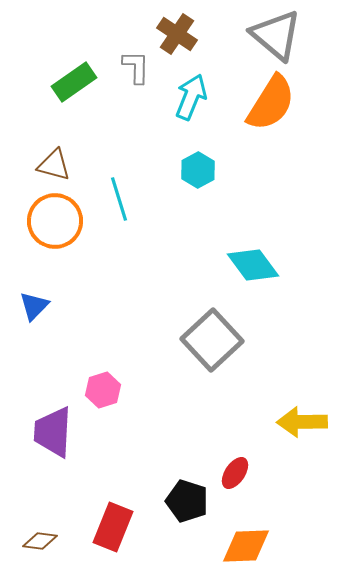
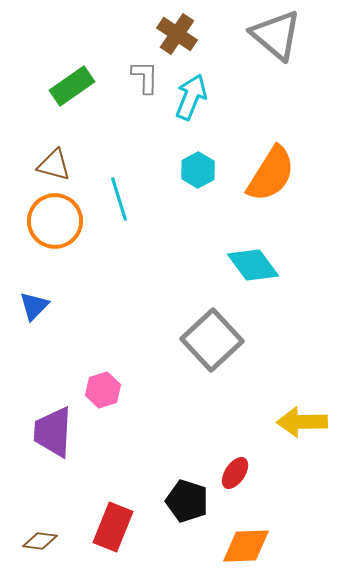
gray L-shape: moved 9 px right, 10 px down
green rectangle: moved 2 px left, 4 px down
orange semicircle: moved 71 px down
